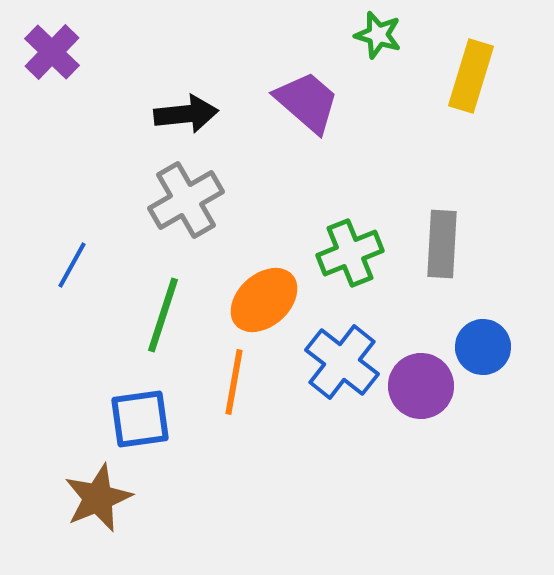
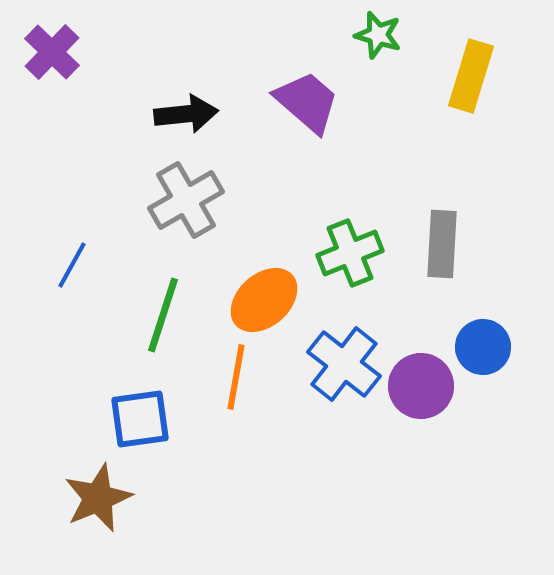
blue cross: moved 2 px right, 2 px down
orange line: moved 2 px right, 5 px up
